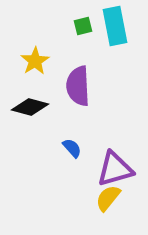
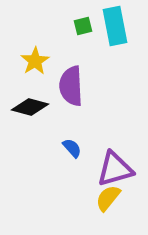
purple semicircle: moved 7 px left
